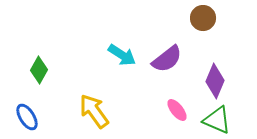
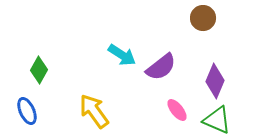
purple semicircle: moved 6 px left, 8 px down
blue ellipse: moved 6 px up; rotated 8 degrees clockwise
